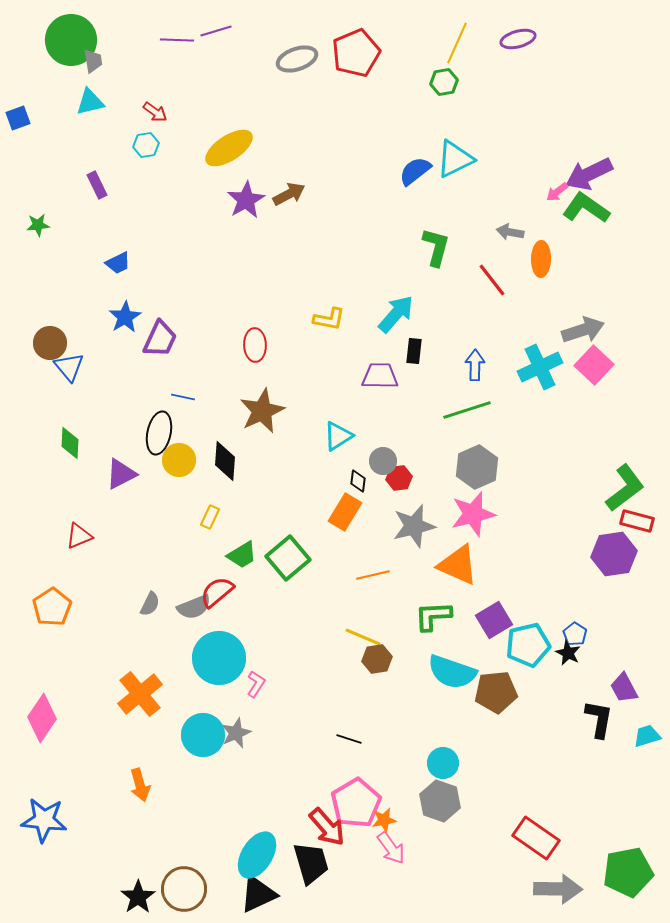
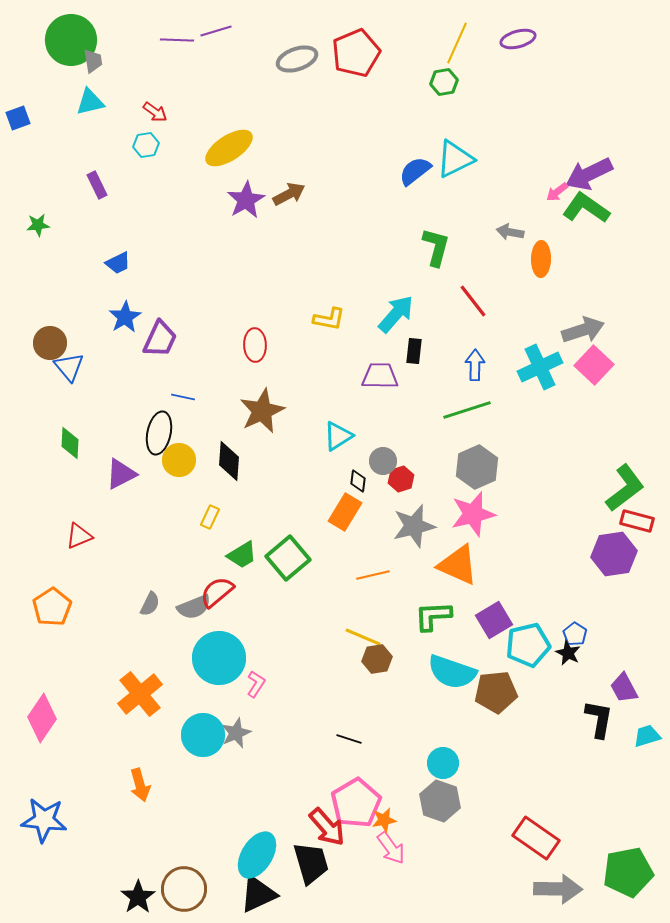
red line at (492, 280): moved 19 px left, 21 px down
black diamond at (225, 461): moved 4 px right
red hexagon at (399, 478): moved 2 px right, 1 px down; rotated 10 degrees counterclockwise
